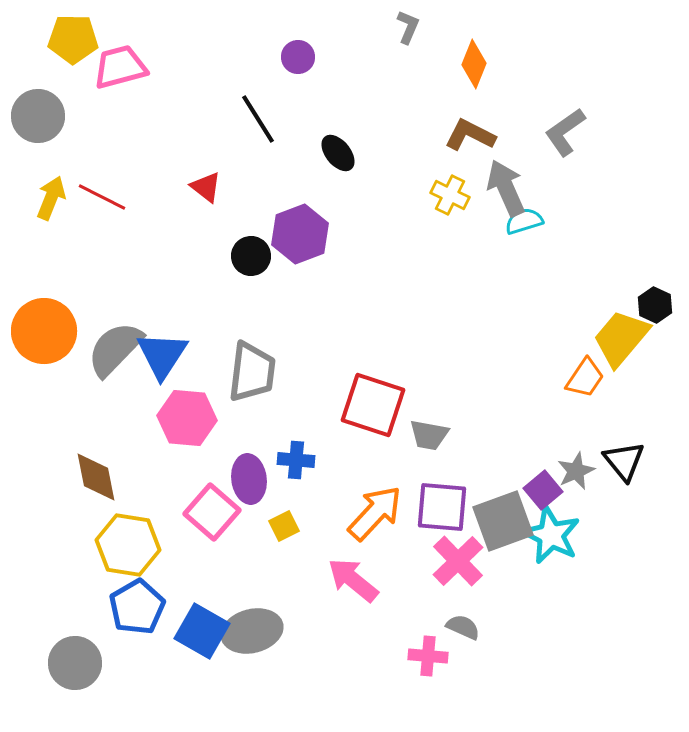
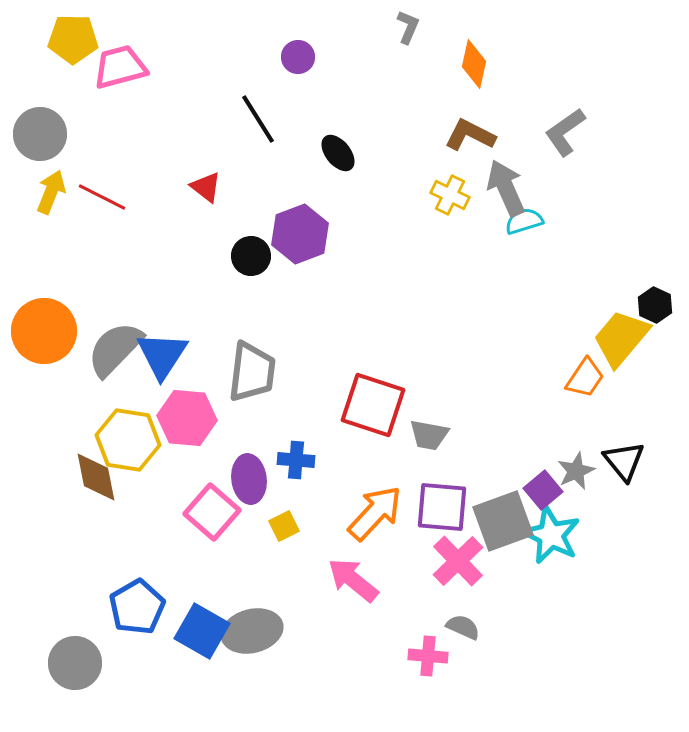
orange diamond at (474, 64): rotated 9 degrees counterclockwise
gray circle at (38, 116): moved 2 px right, 18 px down
yellow arrow at (51, 198): moved 6 px up
yellow hexagon at (128, 545): moved 105 px up
